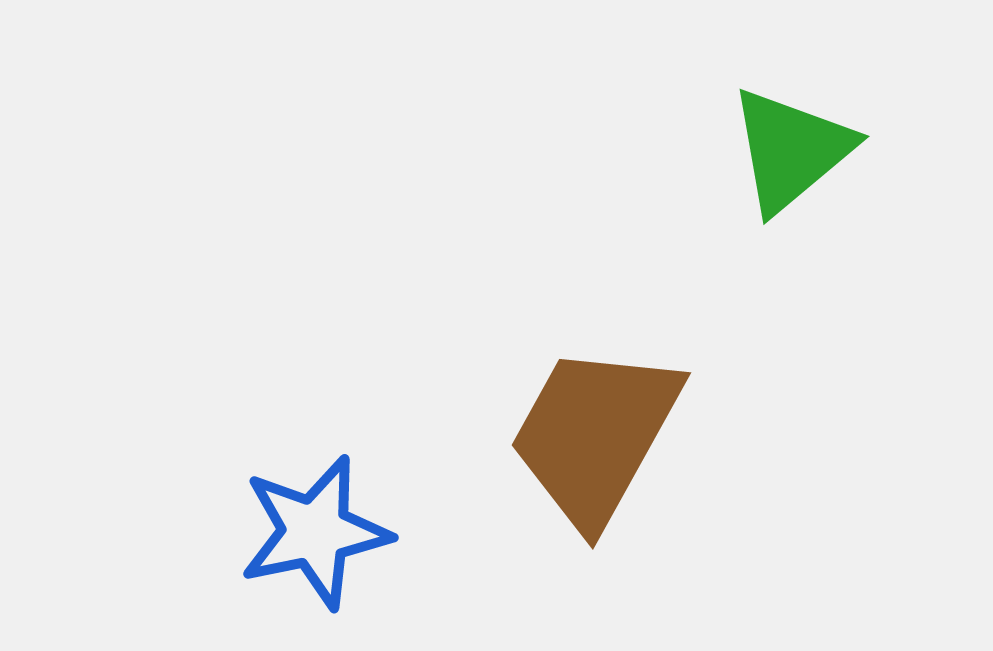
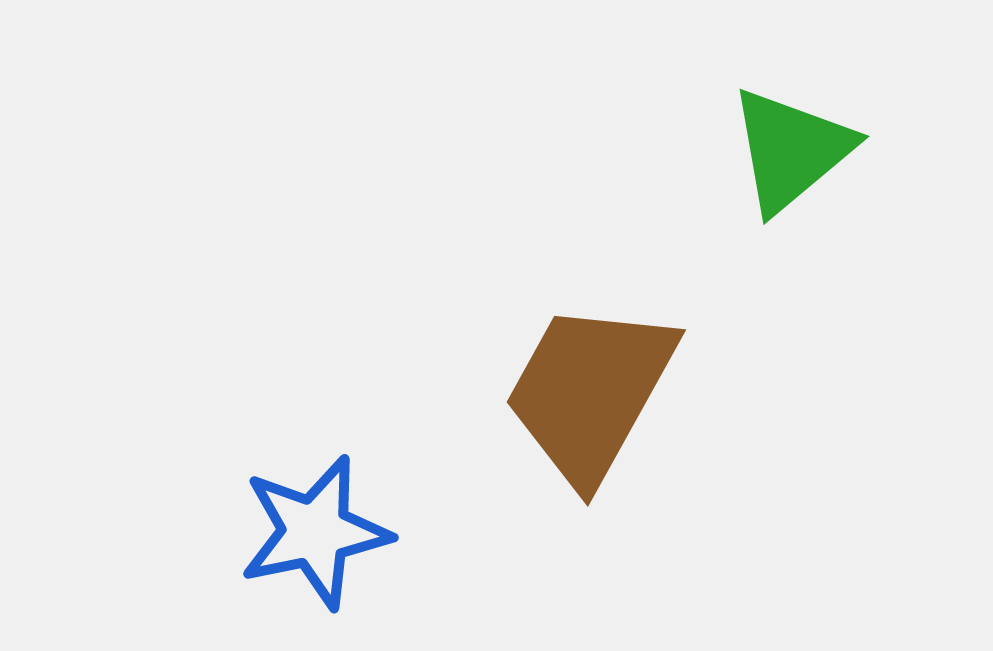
brown trapezoid: moved 5 px left, 43 px up
